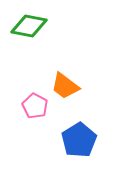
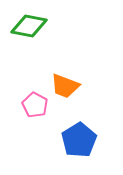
orange trapezoid: rotated 16 degrees counterclockwise
pink pentagon: moved 1 px up
